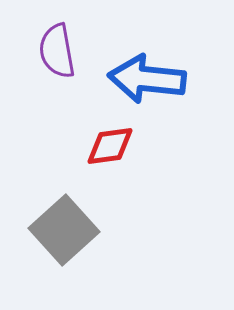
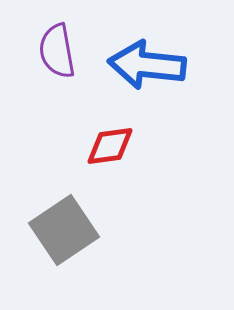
blue arrow: moved 14 px up
gray square: rotated 8 degrees clockwise
